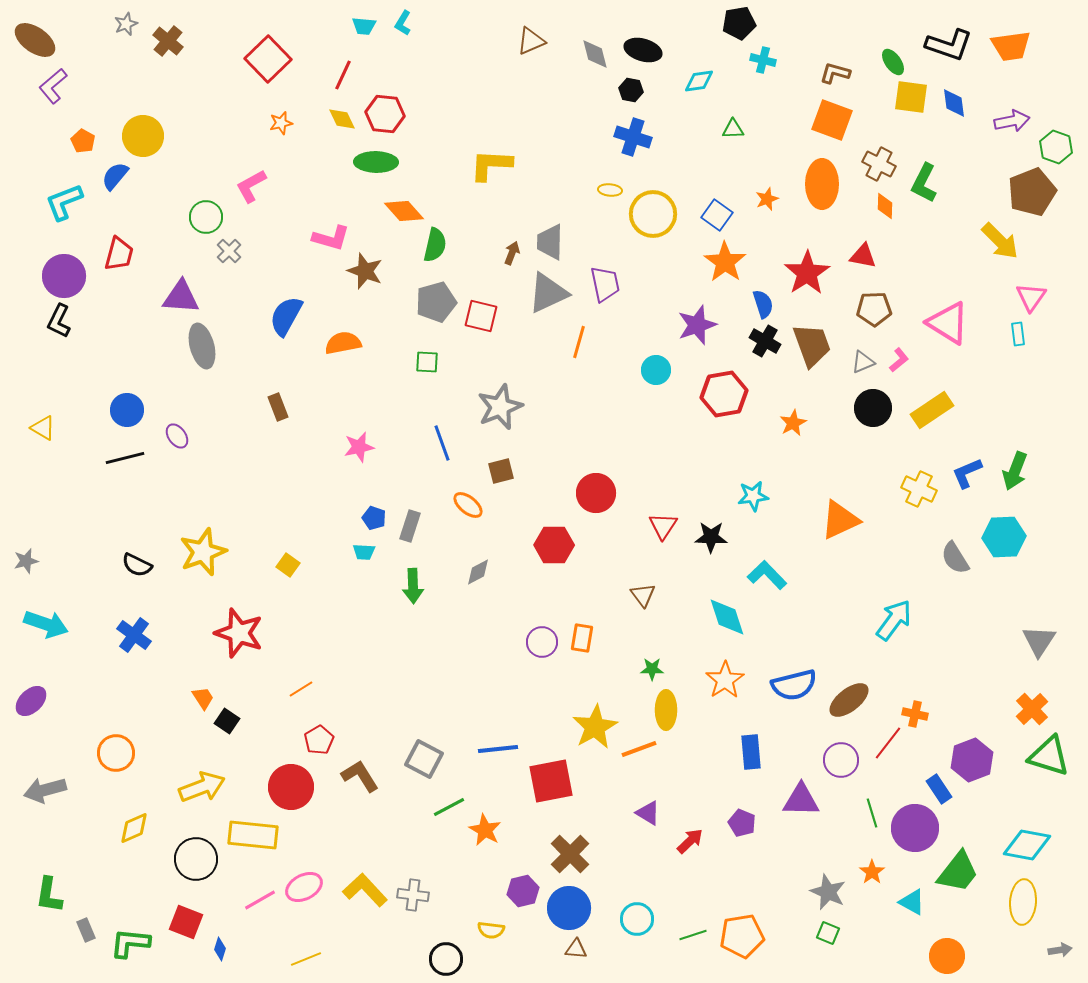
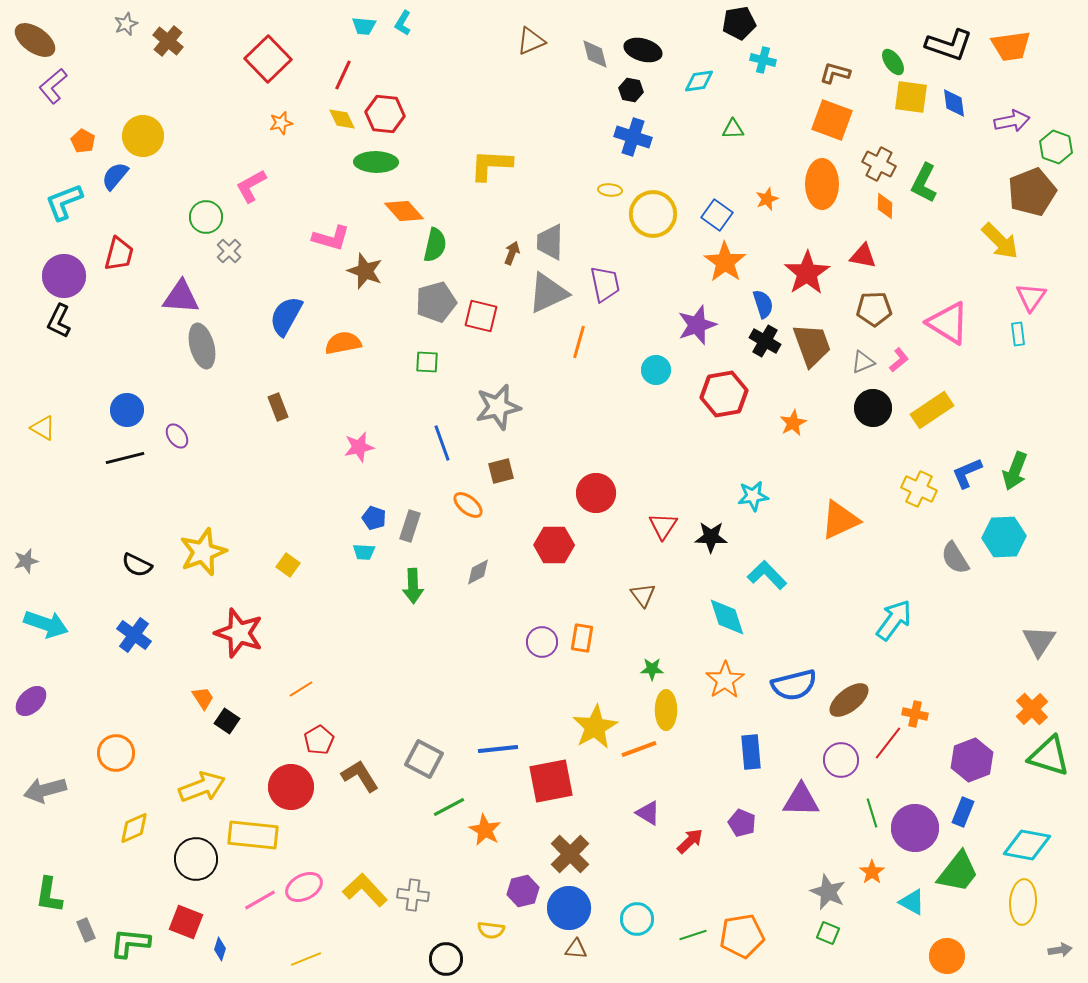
gray star at (500, 407): moved 2 px left; rotated 9 degrees clockwise
blue rectangle at (939, 789): moved 24 px right, 23 px down; rotated 56 degrees clockwise
